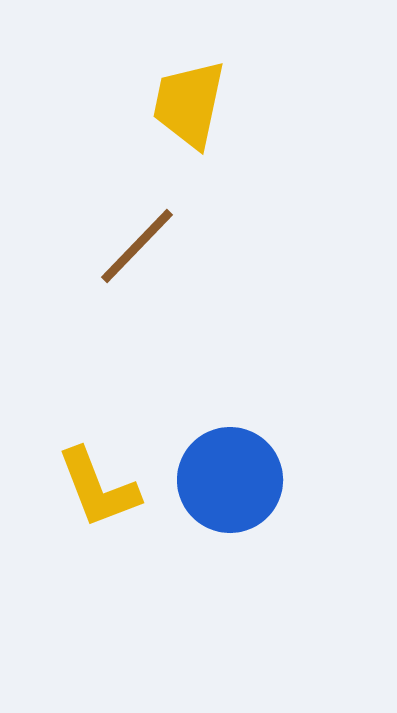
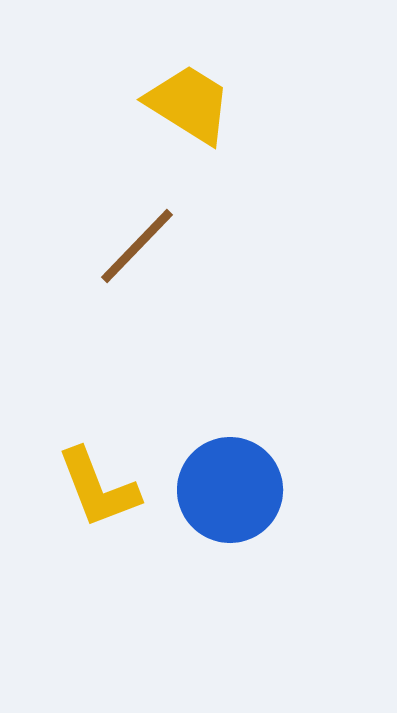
yellow trapezoid: rotated 110 degrees clockwise
blue circle: moved 10 px down
